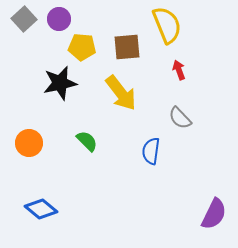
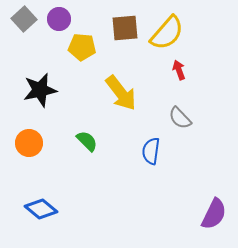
yellow semicircle: moved 8 px down; rotated 63 degrees clockwise
brown square: moved 2 px left, 19 px up
black star: moved 20 px left, 7 px down
